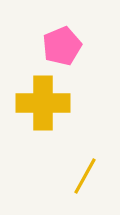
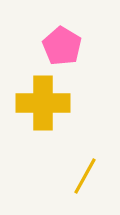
pink pentagon: rotated 18 degrees counterclockwise
